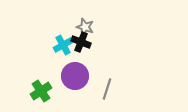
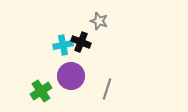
gray star: moved 14 px right, 6 px up
cyan cross: rotated 18 degrees clockwise
purple circle: moved 4 px left
